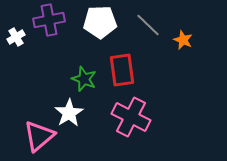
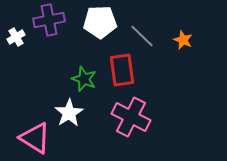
gray line: moved 6 px left, 11 px down
pink triangle: moved 4 px left, 2 px down; rotated 48 degrees counterclockwise
